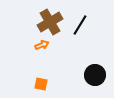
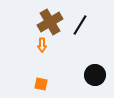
orange arrow: rotated 112 degrees clockwise
